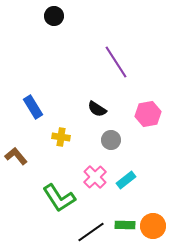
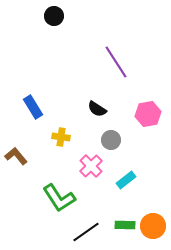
pink cross: moved 4 px left, 11 px up
black line: moved 5 px left
